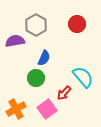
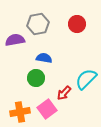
gray hexagon: moved 2 px right, 1 px up; rotated 20 degrees clockwise
purple semicircle: moved 1 px up
blue semicircle: rotated 105 degrees counterclockwise
cyan semicircle: moved 3 px right, 2 px down; rotated 95 degrees counterclockwise
orange cross: moved 4 px right, 3 px down; rotated 18 degrees clockwise
